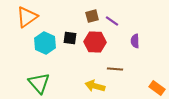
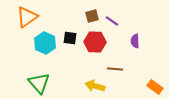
orange rectangle: moved 2 px left, 1 px up
